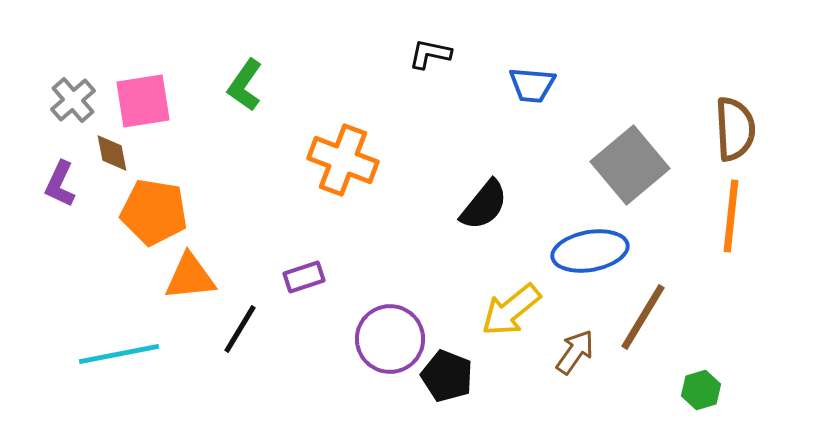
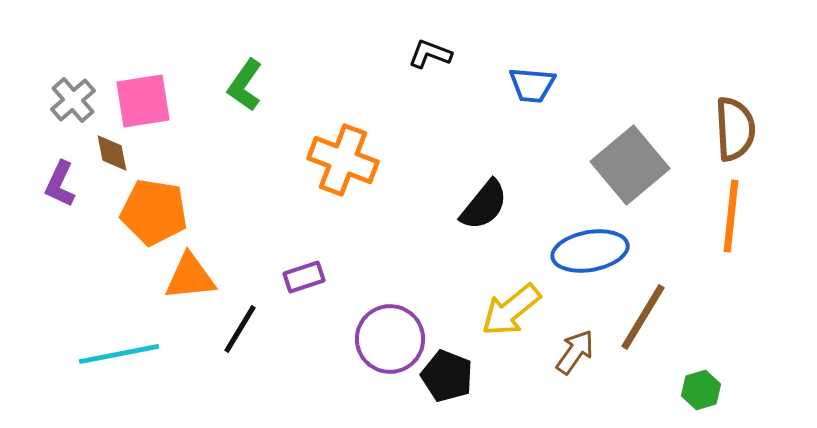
black L-shape: rotated 9 degrees clockwise
